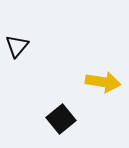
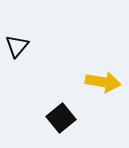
black square: moved 1 px up
